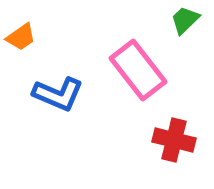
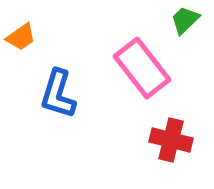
pink rectangle: moved 4 px right, 2 px up
blue L-shape: rotated 84 degrees clockwise
red cross: moved 3 px left
